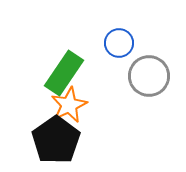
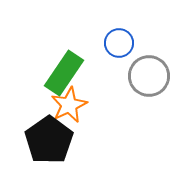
black pentagon: moved 7 px left
